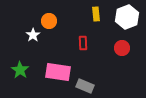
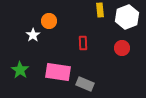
yellow rectangle: moved 4 px right, 4 px up
gray rectangle: moved 2 px up
